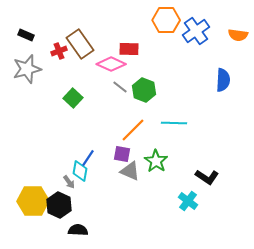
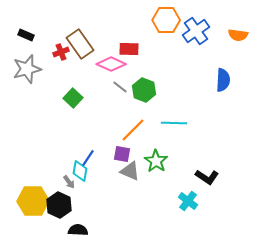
red cross: moved 2 px right, 1 px down
